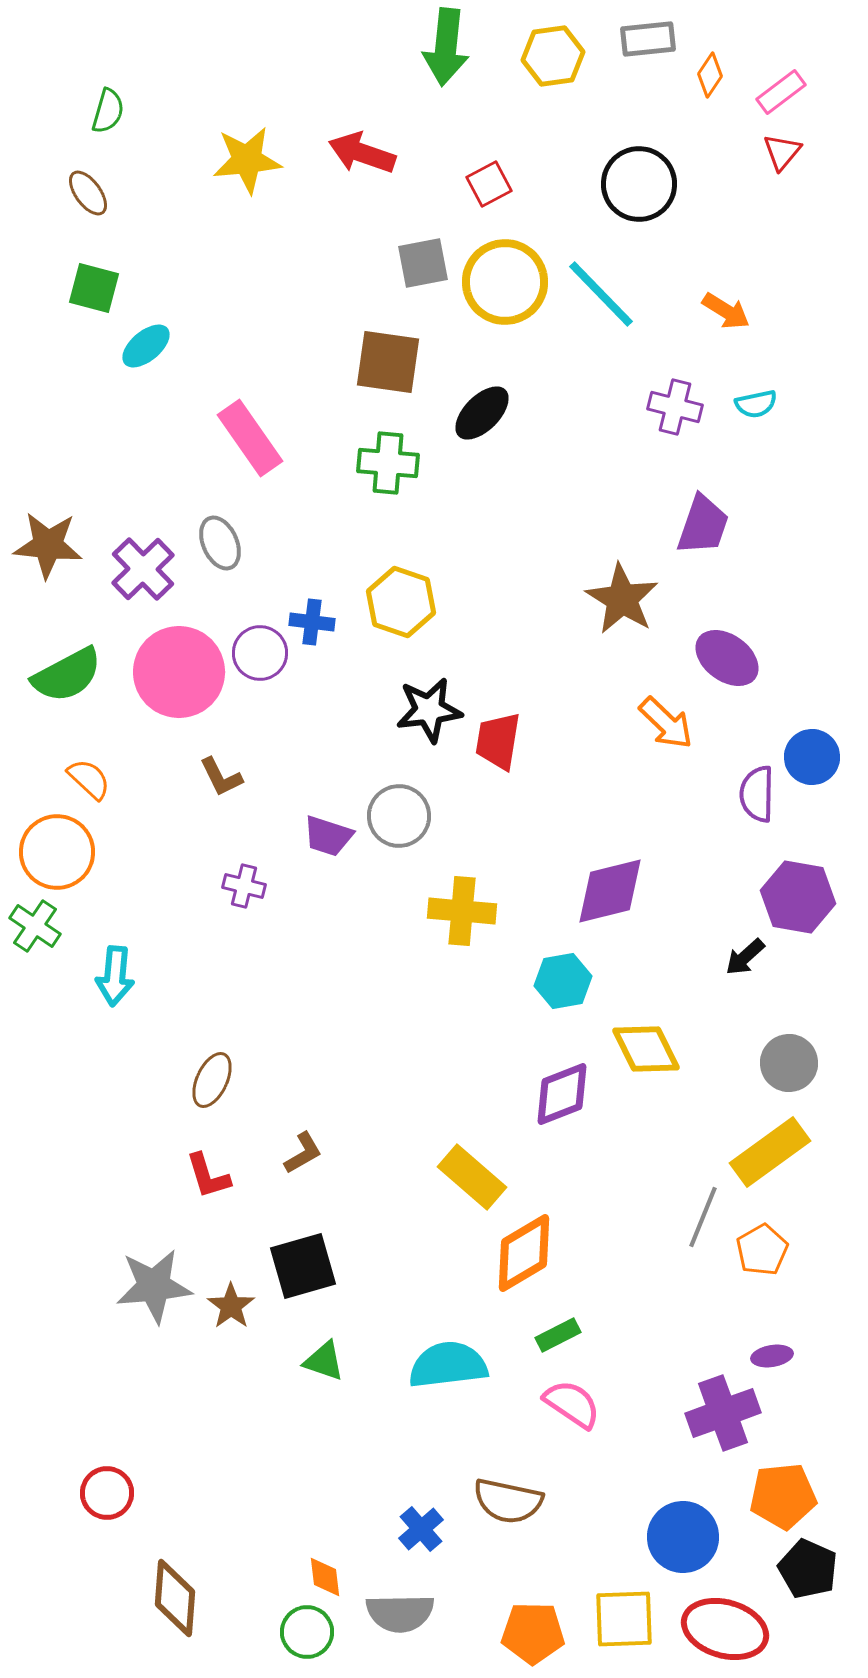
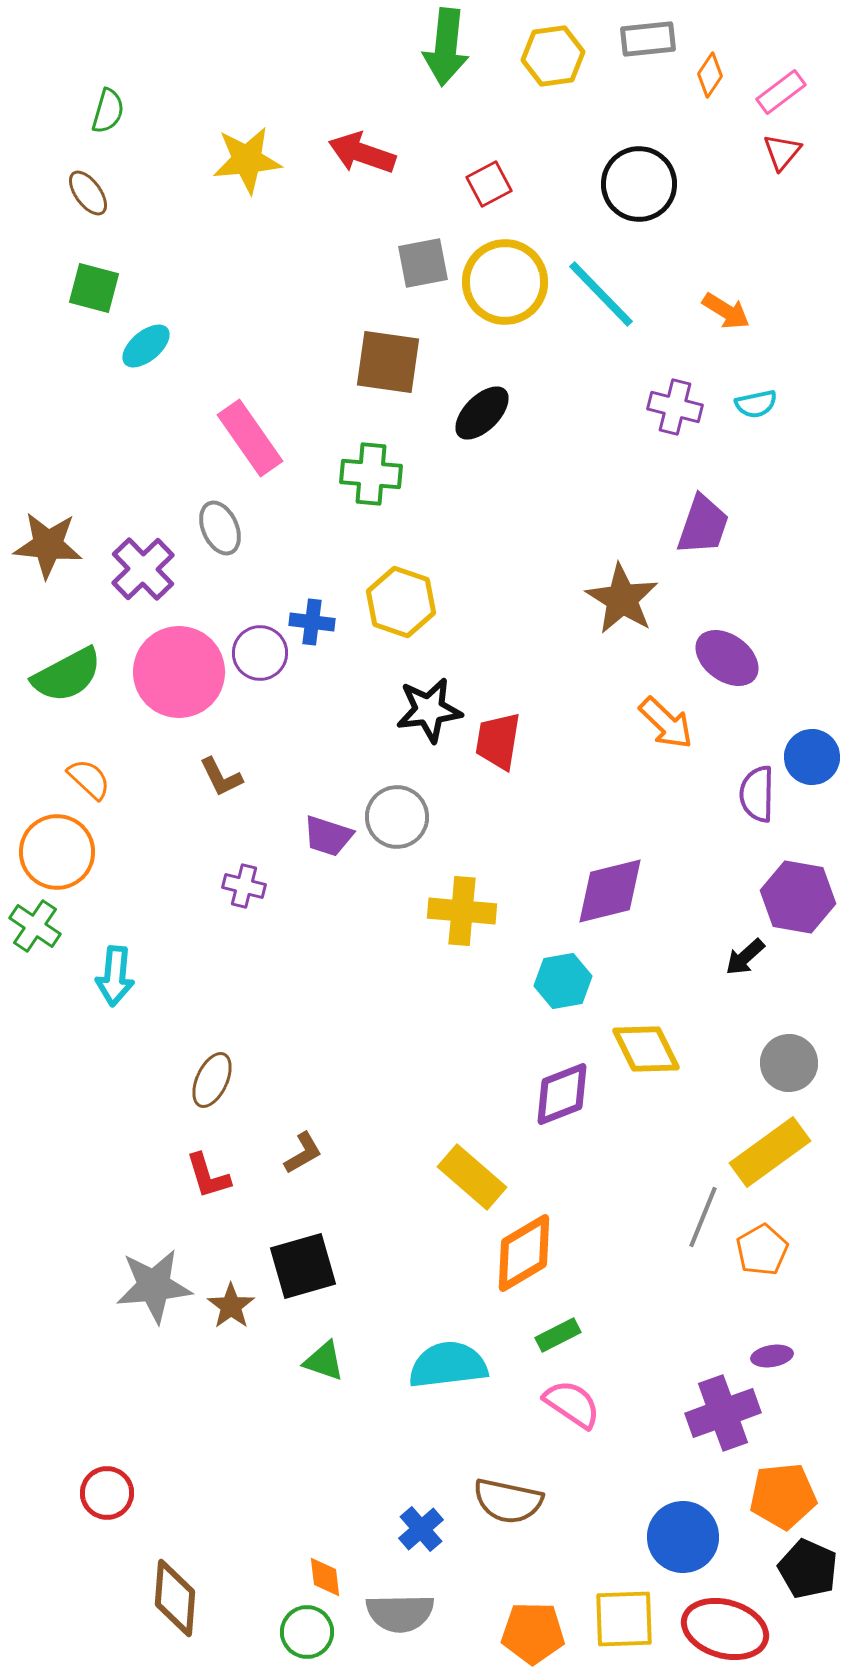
green cross at (388, 463): moved 17 px left, 11 px down
gray ellipse at (220, 543): moved 15 px up
gray circle at (399, 816): moved 2 px left, 1 px down
